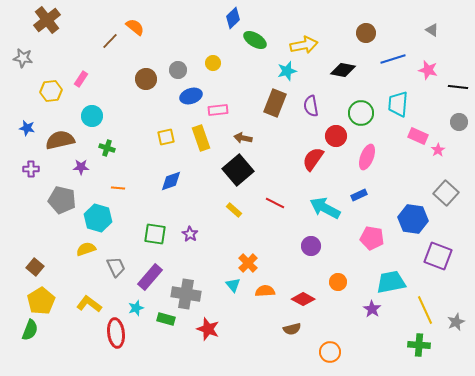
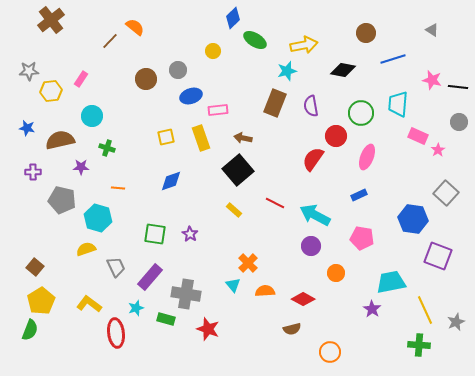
brown cross at (47, 20): moved 4 px right
gray star at (23, 58): moved 6 px right, 13 px down; rotated 12 degrees counterclockwise
yellow circle at (213, 63): moved 12 px up
pink star at (428, 70): moved 4 px right, 10 px down
purple cross at (31, 169): moved 2 px right, 3 px down
cyan arrow at (325, 208): moved 10 px left, 7 px down
pink pentagon at (372, 238): moved 10 px left
orange circle at (338, 282): moved 2 px left, 9 px up
